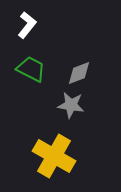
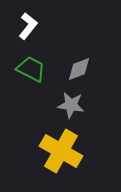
white L-shape: moved 1 px right, 1 px down
gray diamond: moved 4 px up
yellow cross: moved 7 px right, 5 px up
